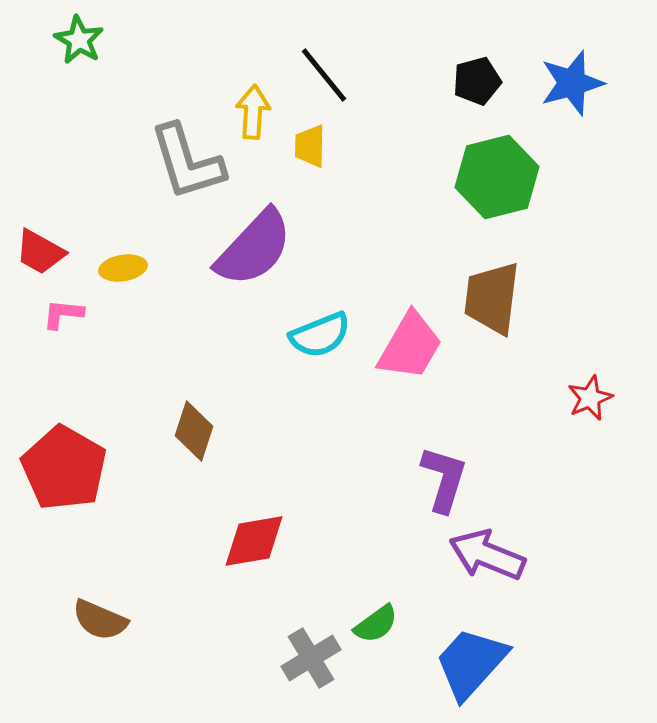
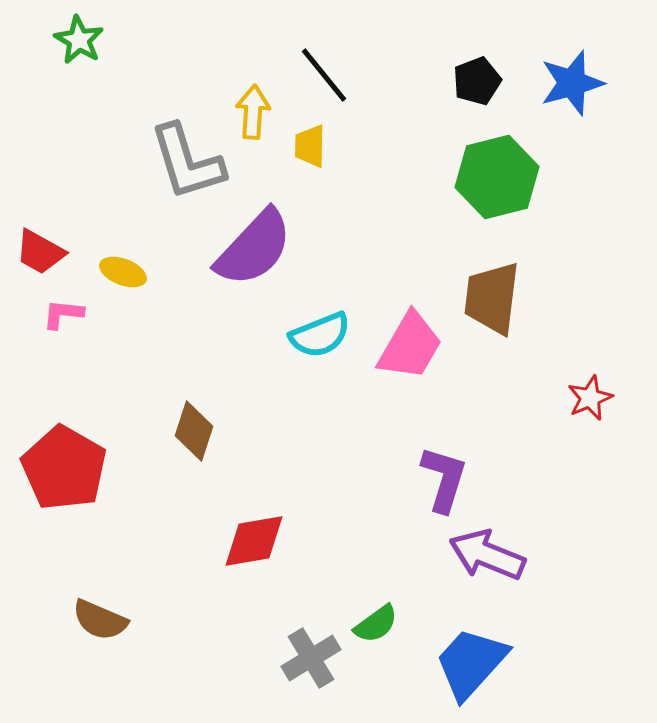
black pentagon: rotated 6 degrees counterclockwise
yellow ellipse: moved 4 px down; rotated 30 degrees clockwise
